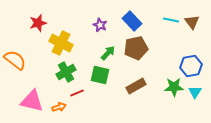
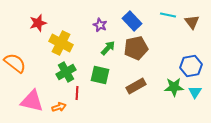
cyan line: moved 3 px left, 5 px up
green arrow: moved 5 px up
orange semicircle: moved 3 px down
red line: rotated 64 degrees counterclockwise
